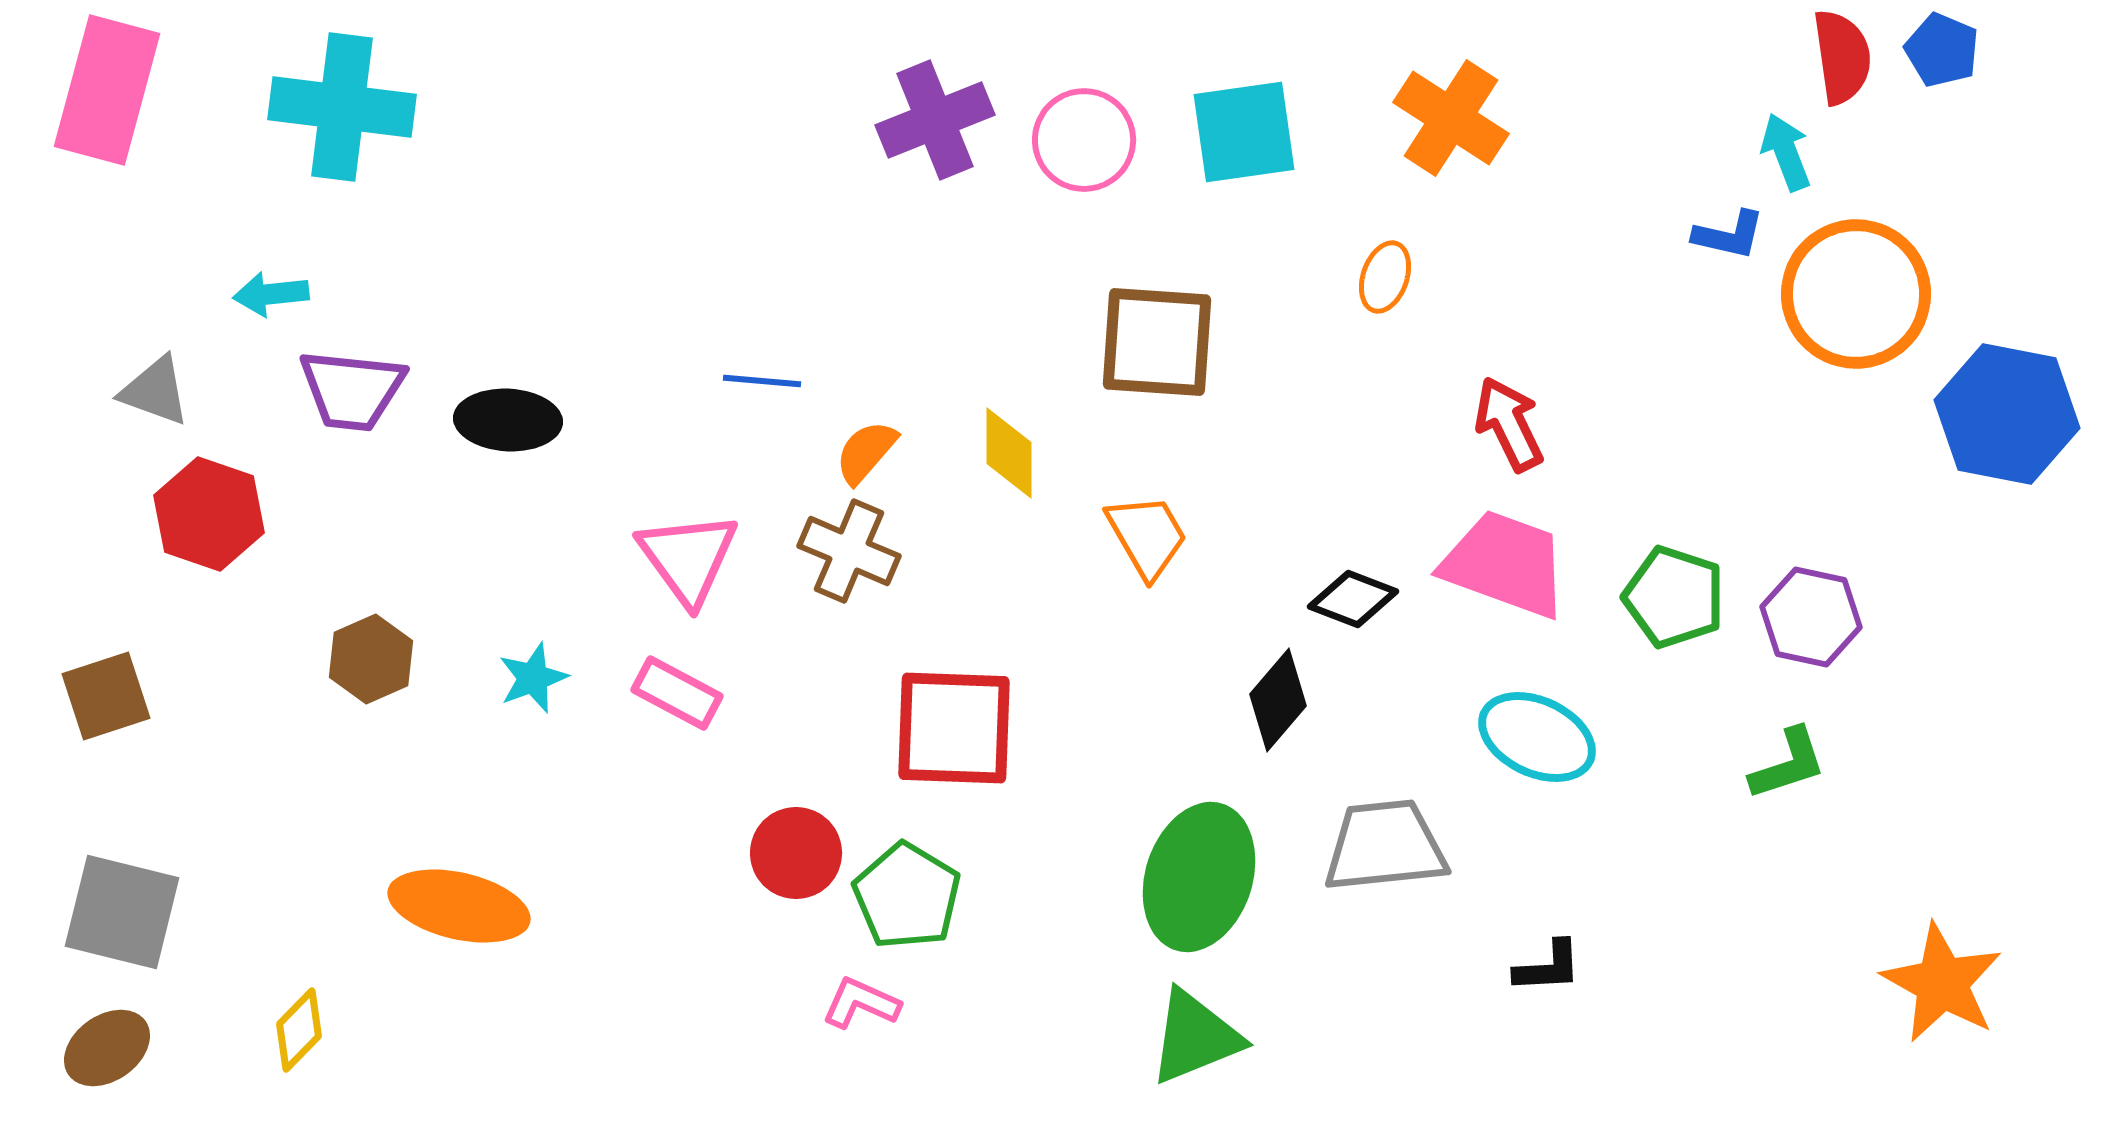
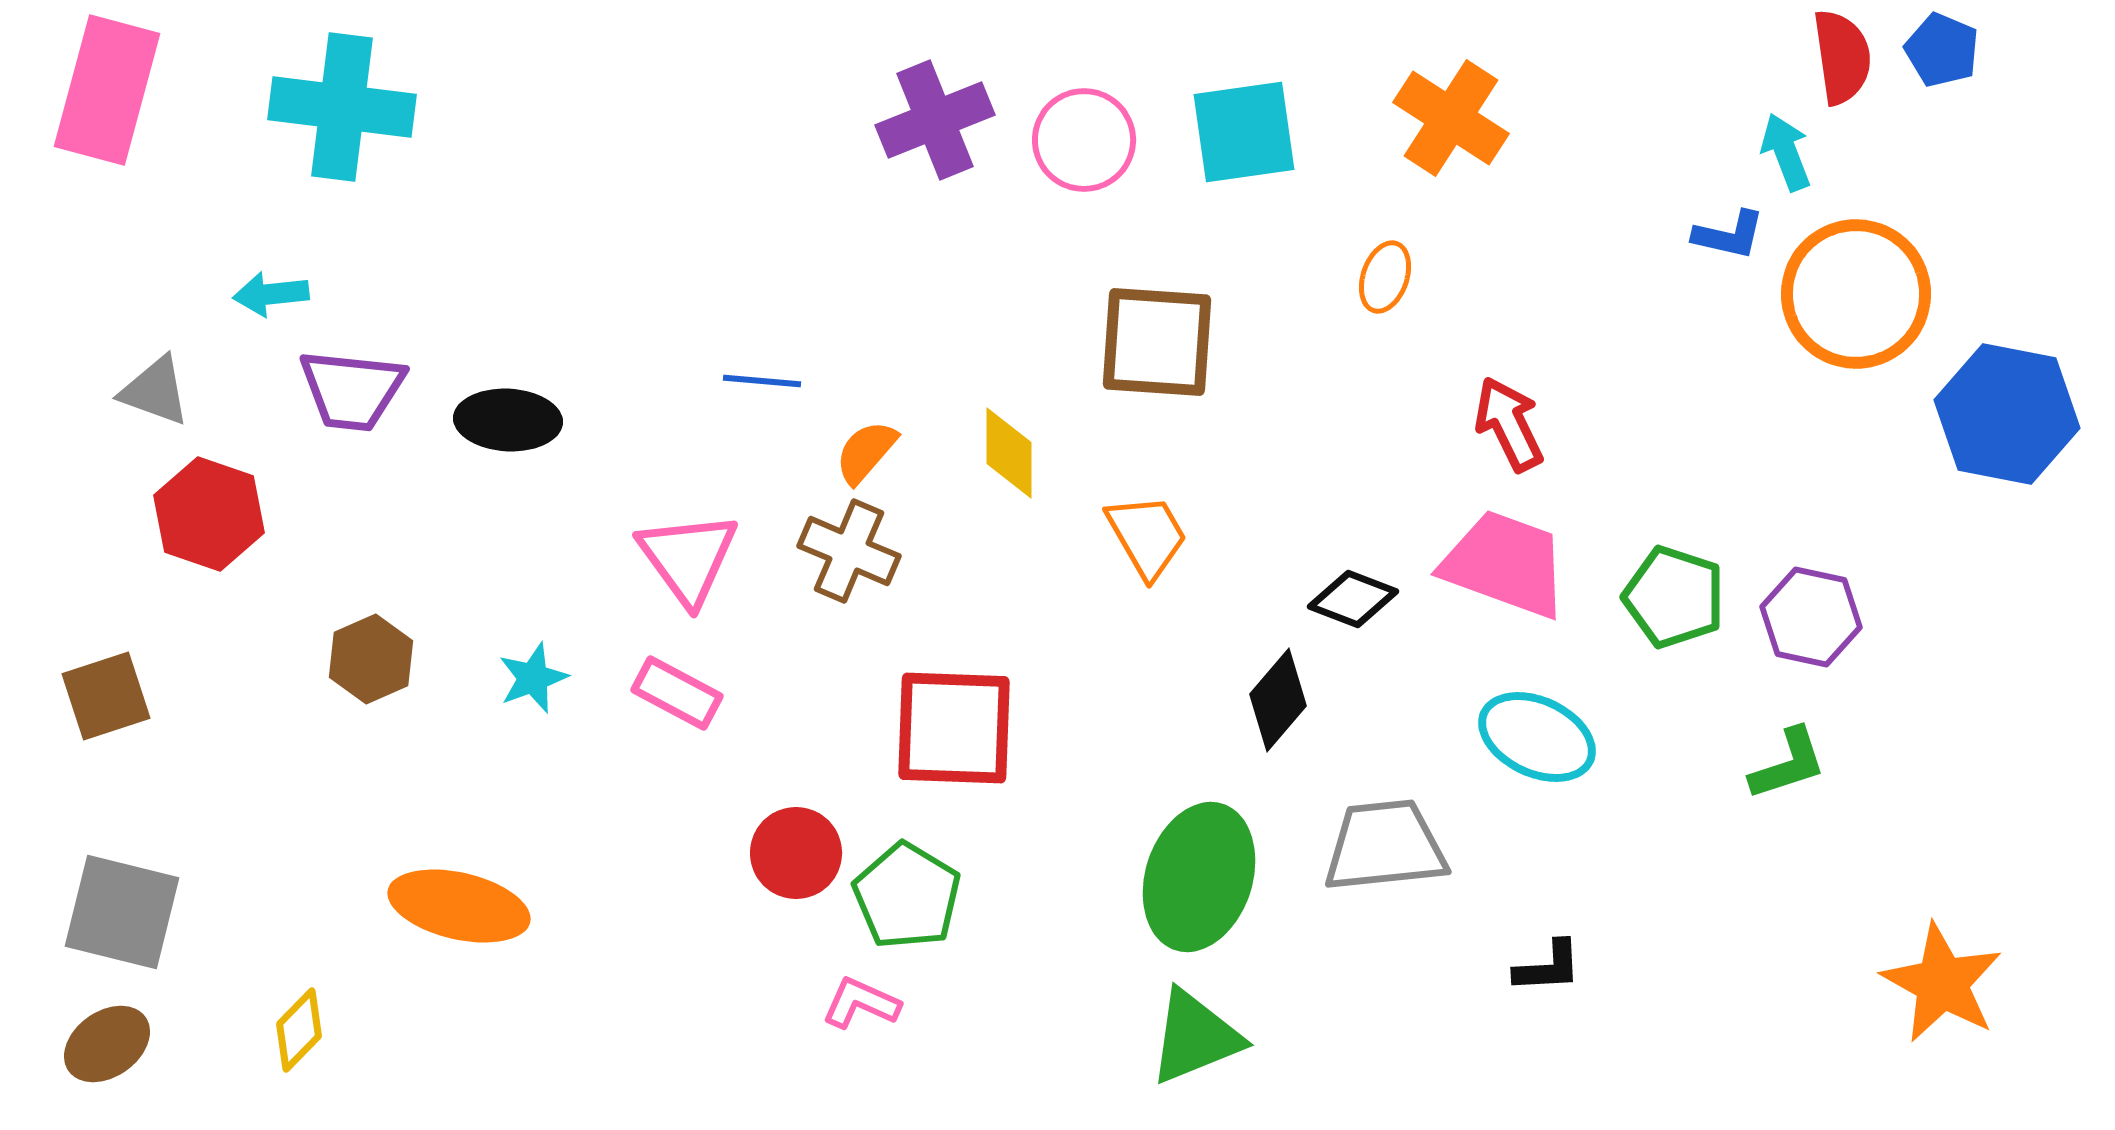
brown ellipse at (107, 1048): moved 4 px up
